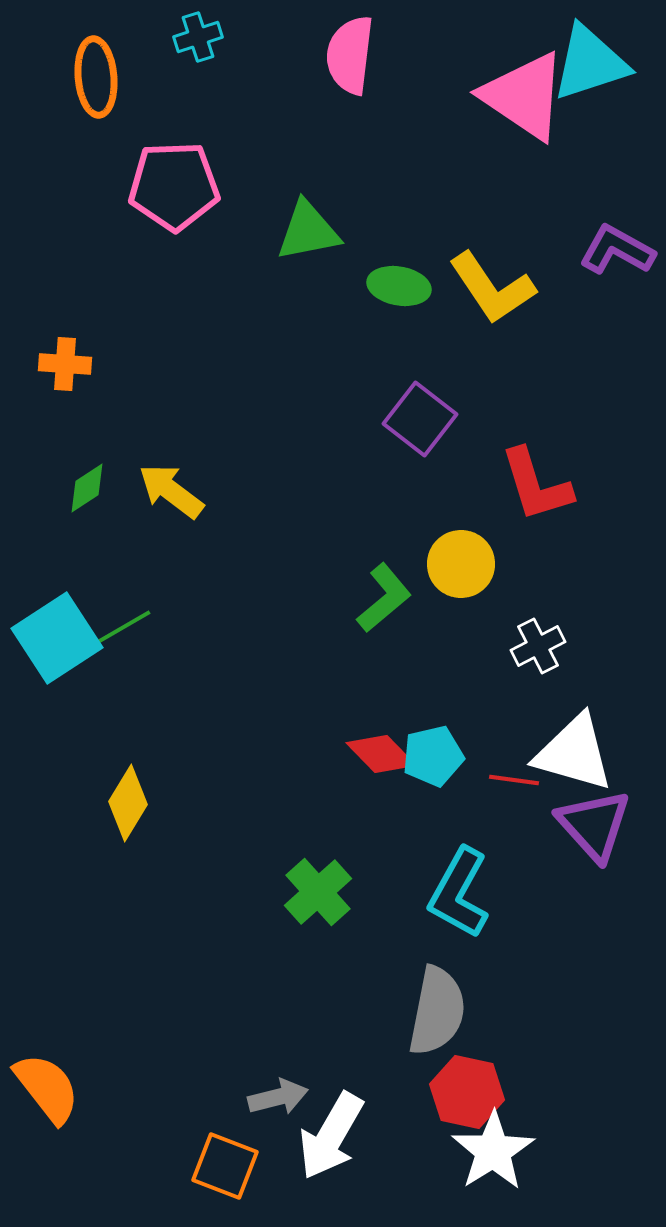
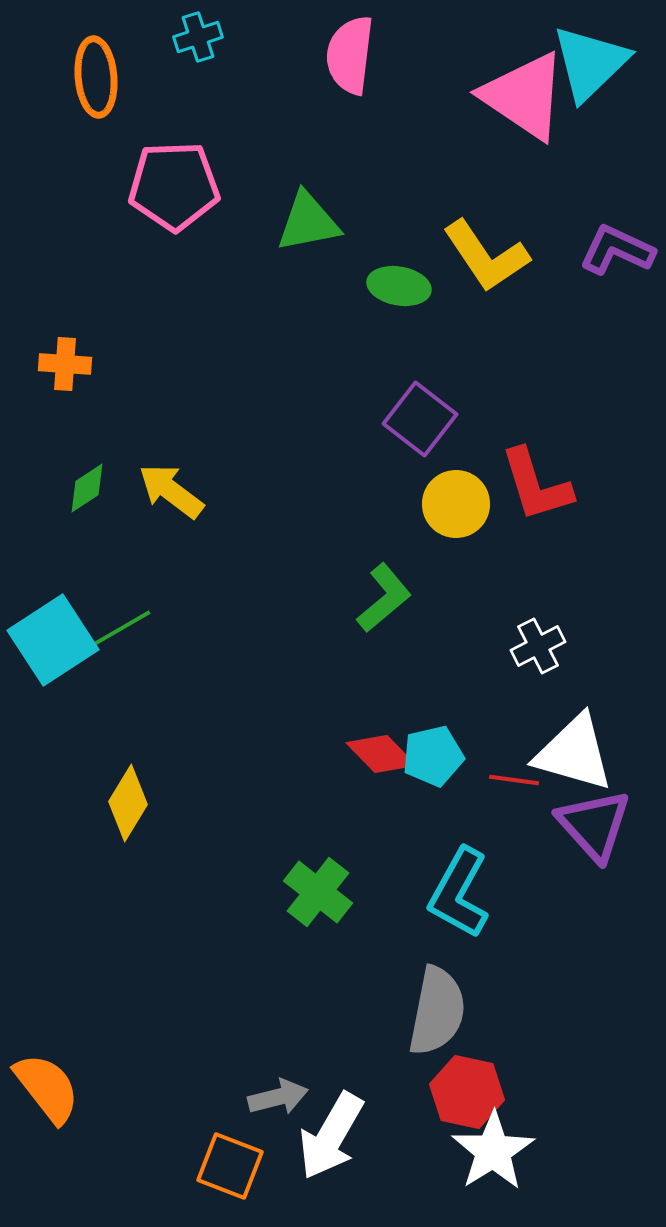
cyan triangle: rotated 26 degrees counterclockwise
green triangle: moved 9 px up
purple L-shape: rotated 4 degrees counterclockwise
yellow L-shape: moved 6 px left, 32 px up
yellow circle: moved 5 px left, 60 px up
cyan square: moved 4 px left, 2 px down
green cross: rotated 10 degrees counterclockwise
orange square: moved 5 px right
